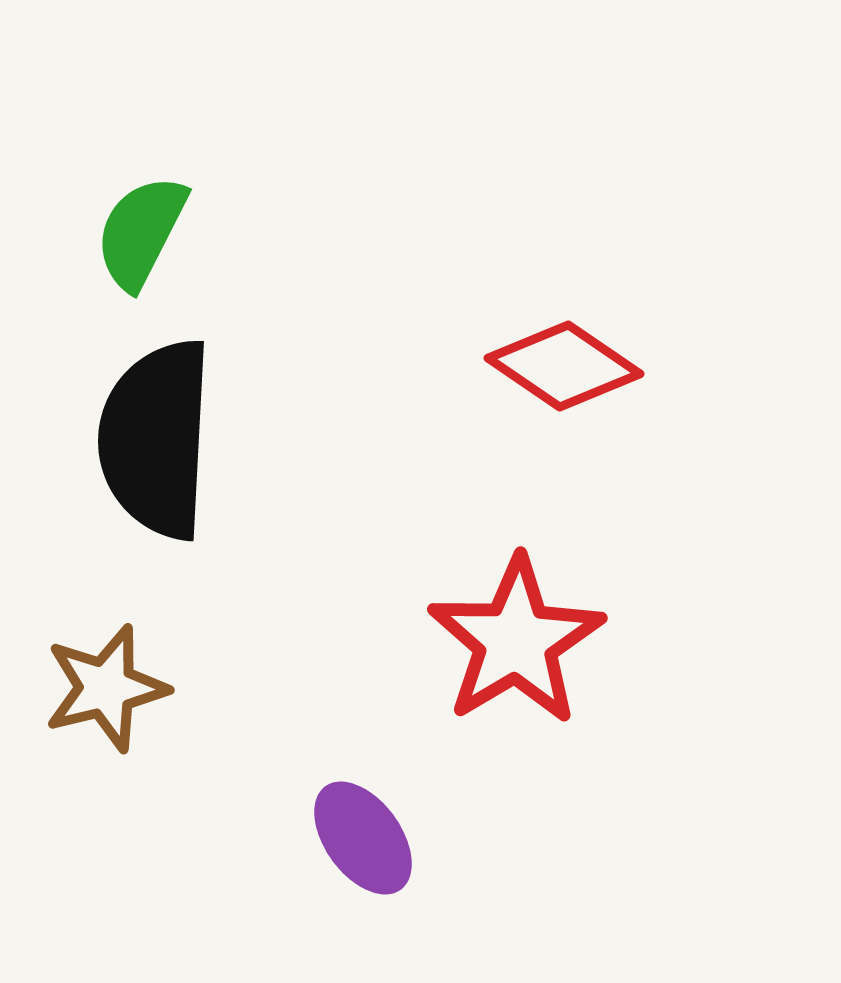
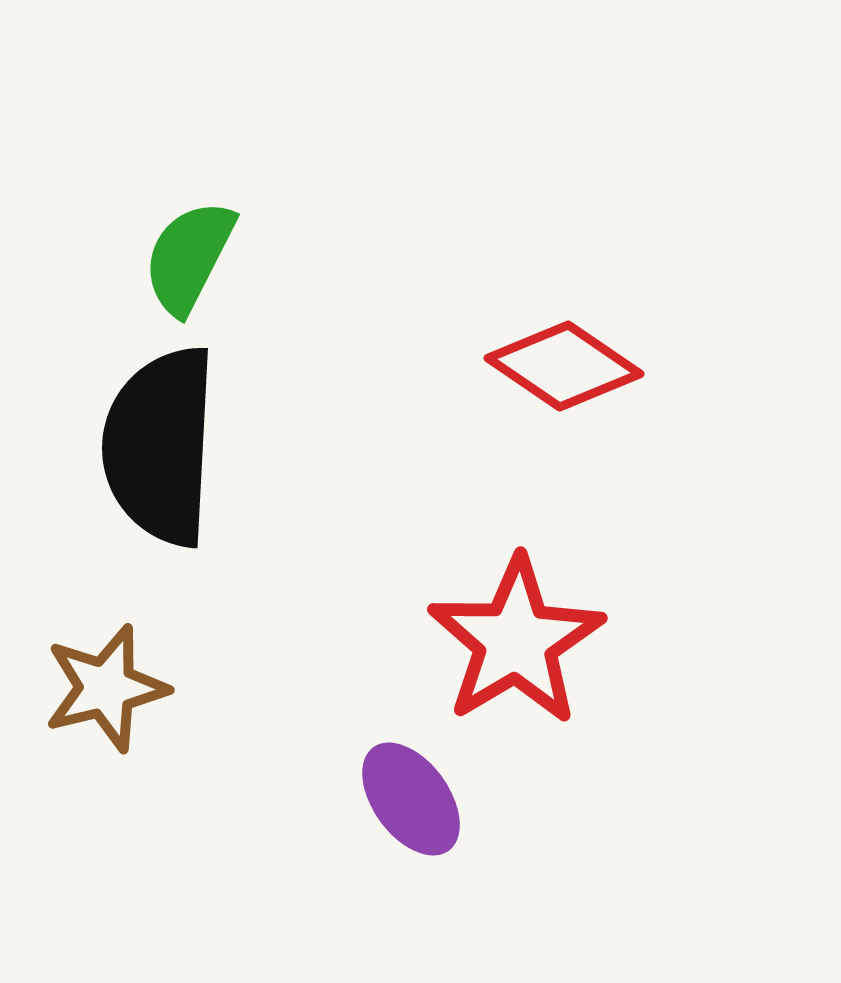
green semicircle: moved 48 px right, 25 px down
black semicircle: moved 4 px right, 7 px down
purple ellipse: moved 48 px right, 39 px up
